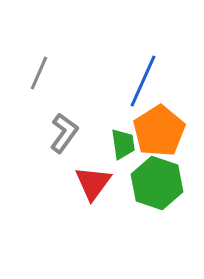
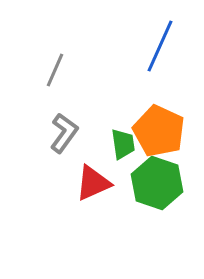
gray line: moved 16 px right, 3 px up
blue line: moved 17 px right, 35 px up
orange pentagon: rotated 15 degrees counterclockwise
red triangle: rotated 30 degrees clockwise
